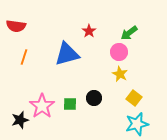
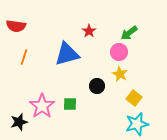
black circle: moved 3 px right, 12 px up
black star: moved 1 px left, 2 px down
